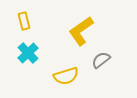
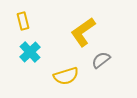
yellow rectangle: moved 1 px left
yellow L-shape: moved 2 px right, 1 px down
cyan cross: moved 2 px right, 1 px up
